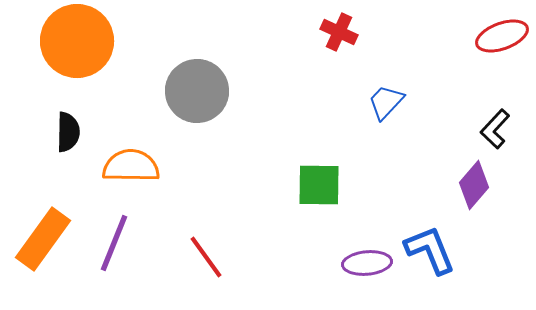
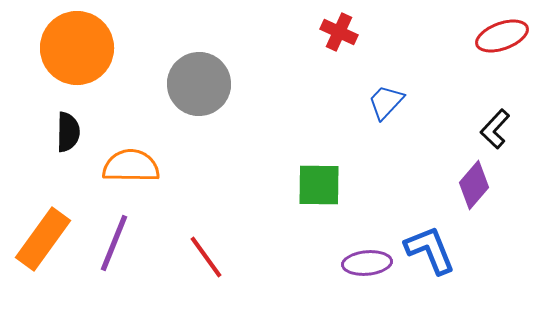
orange circle: moved 7 px down
gray circle: moved 2 px right, 7 px up
